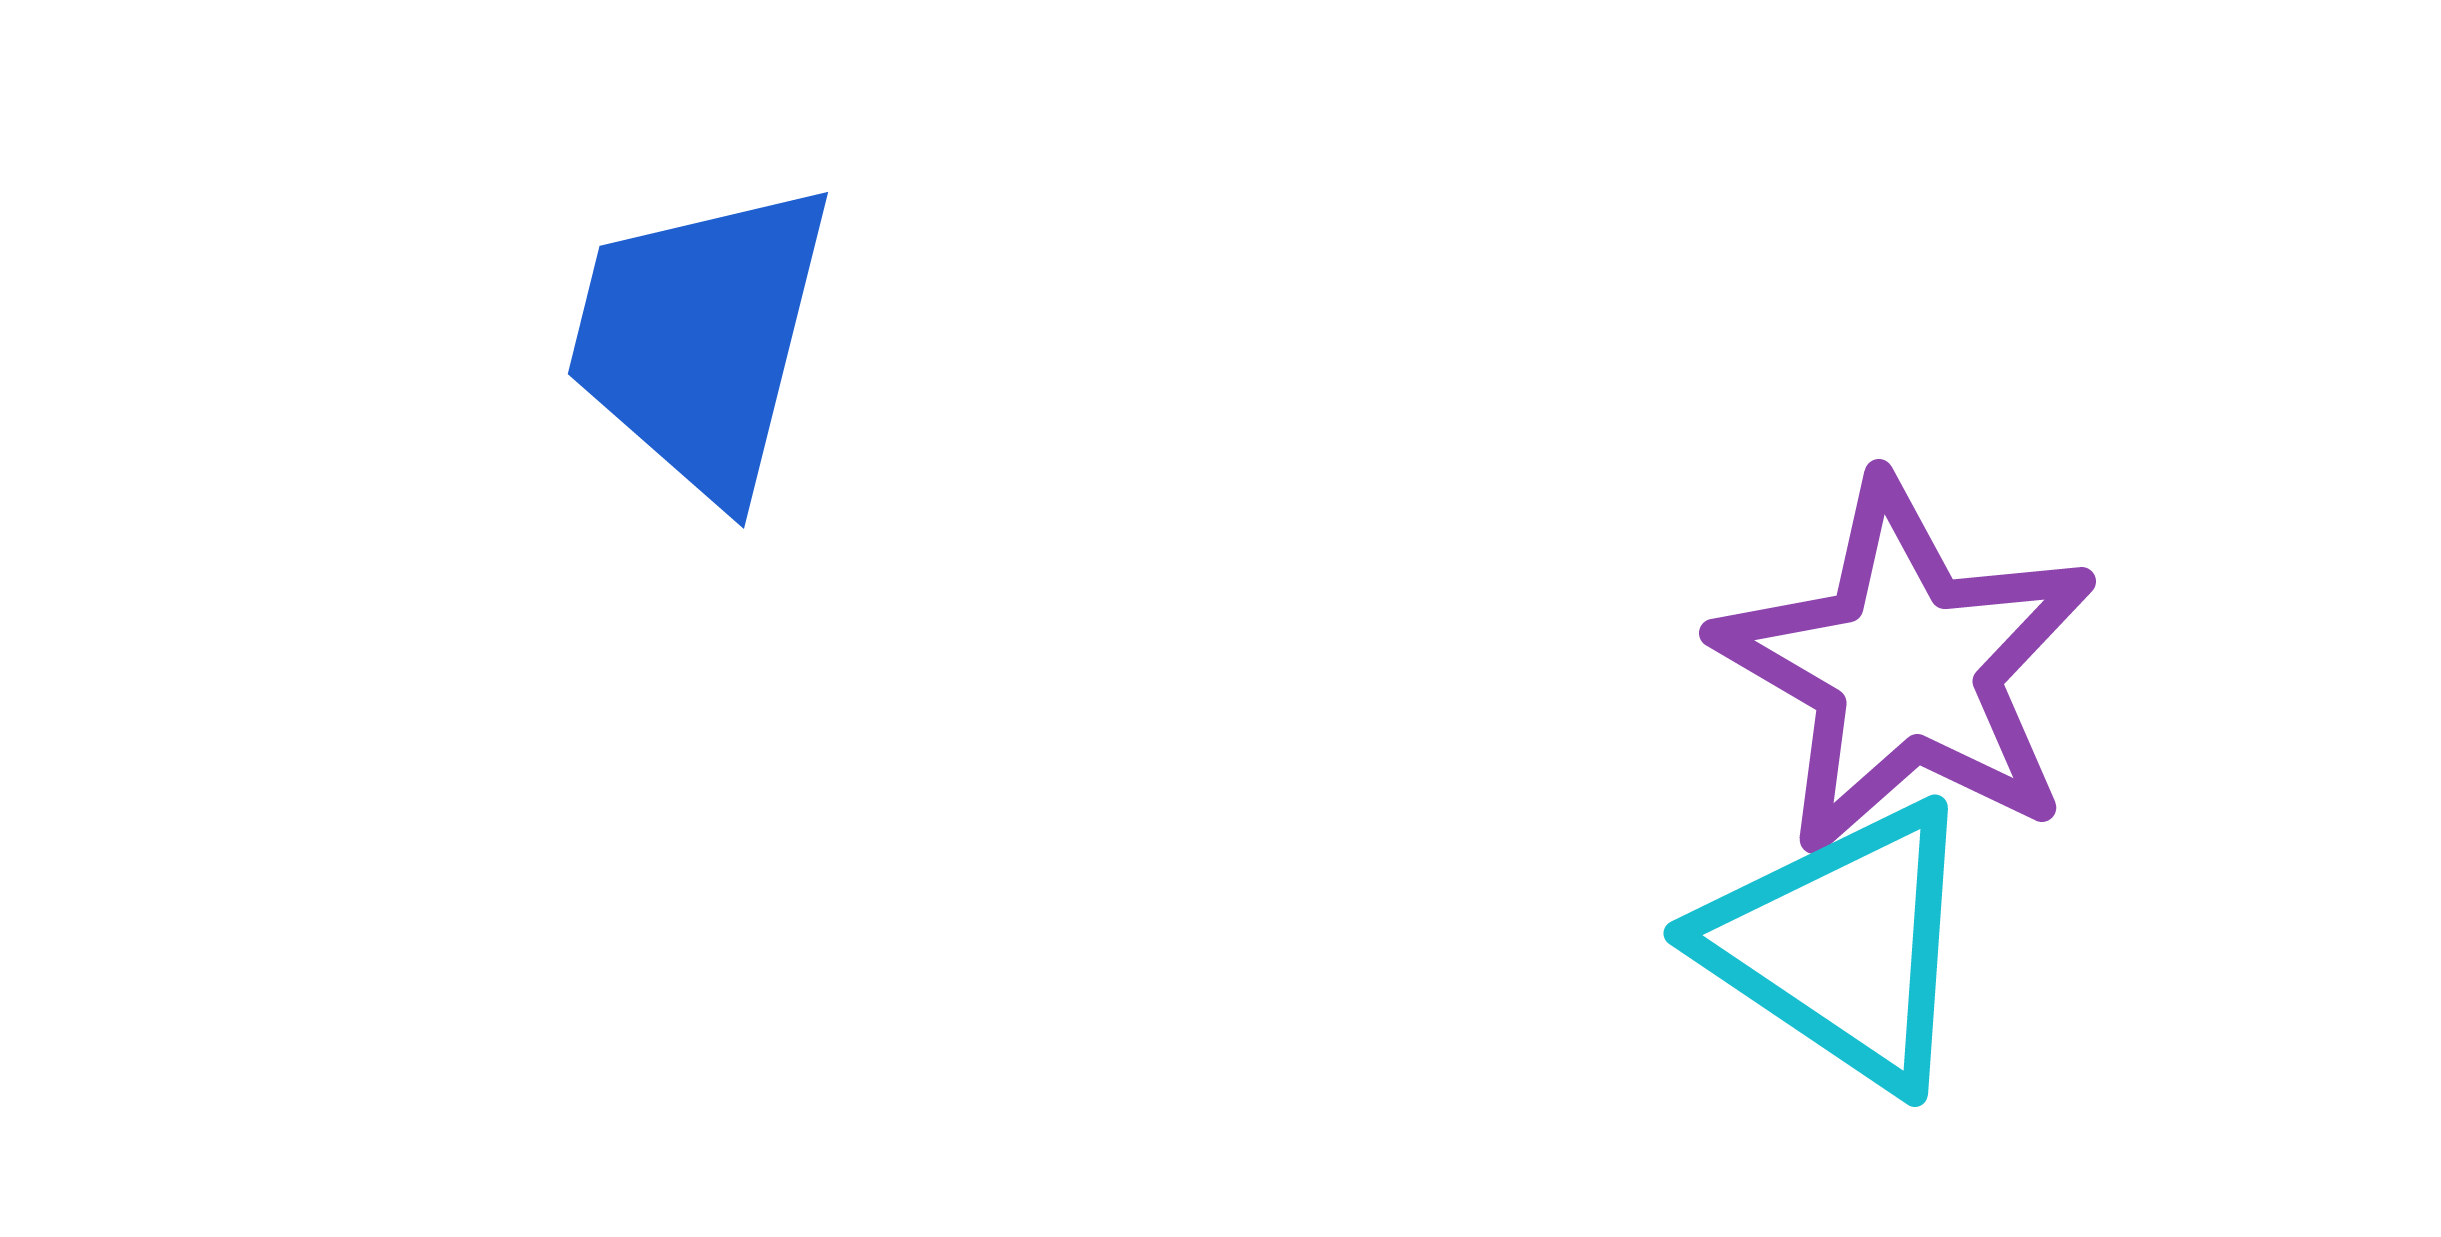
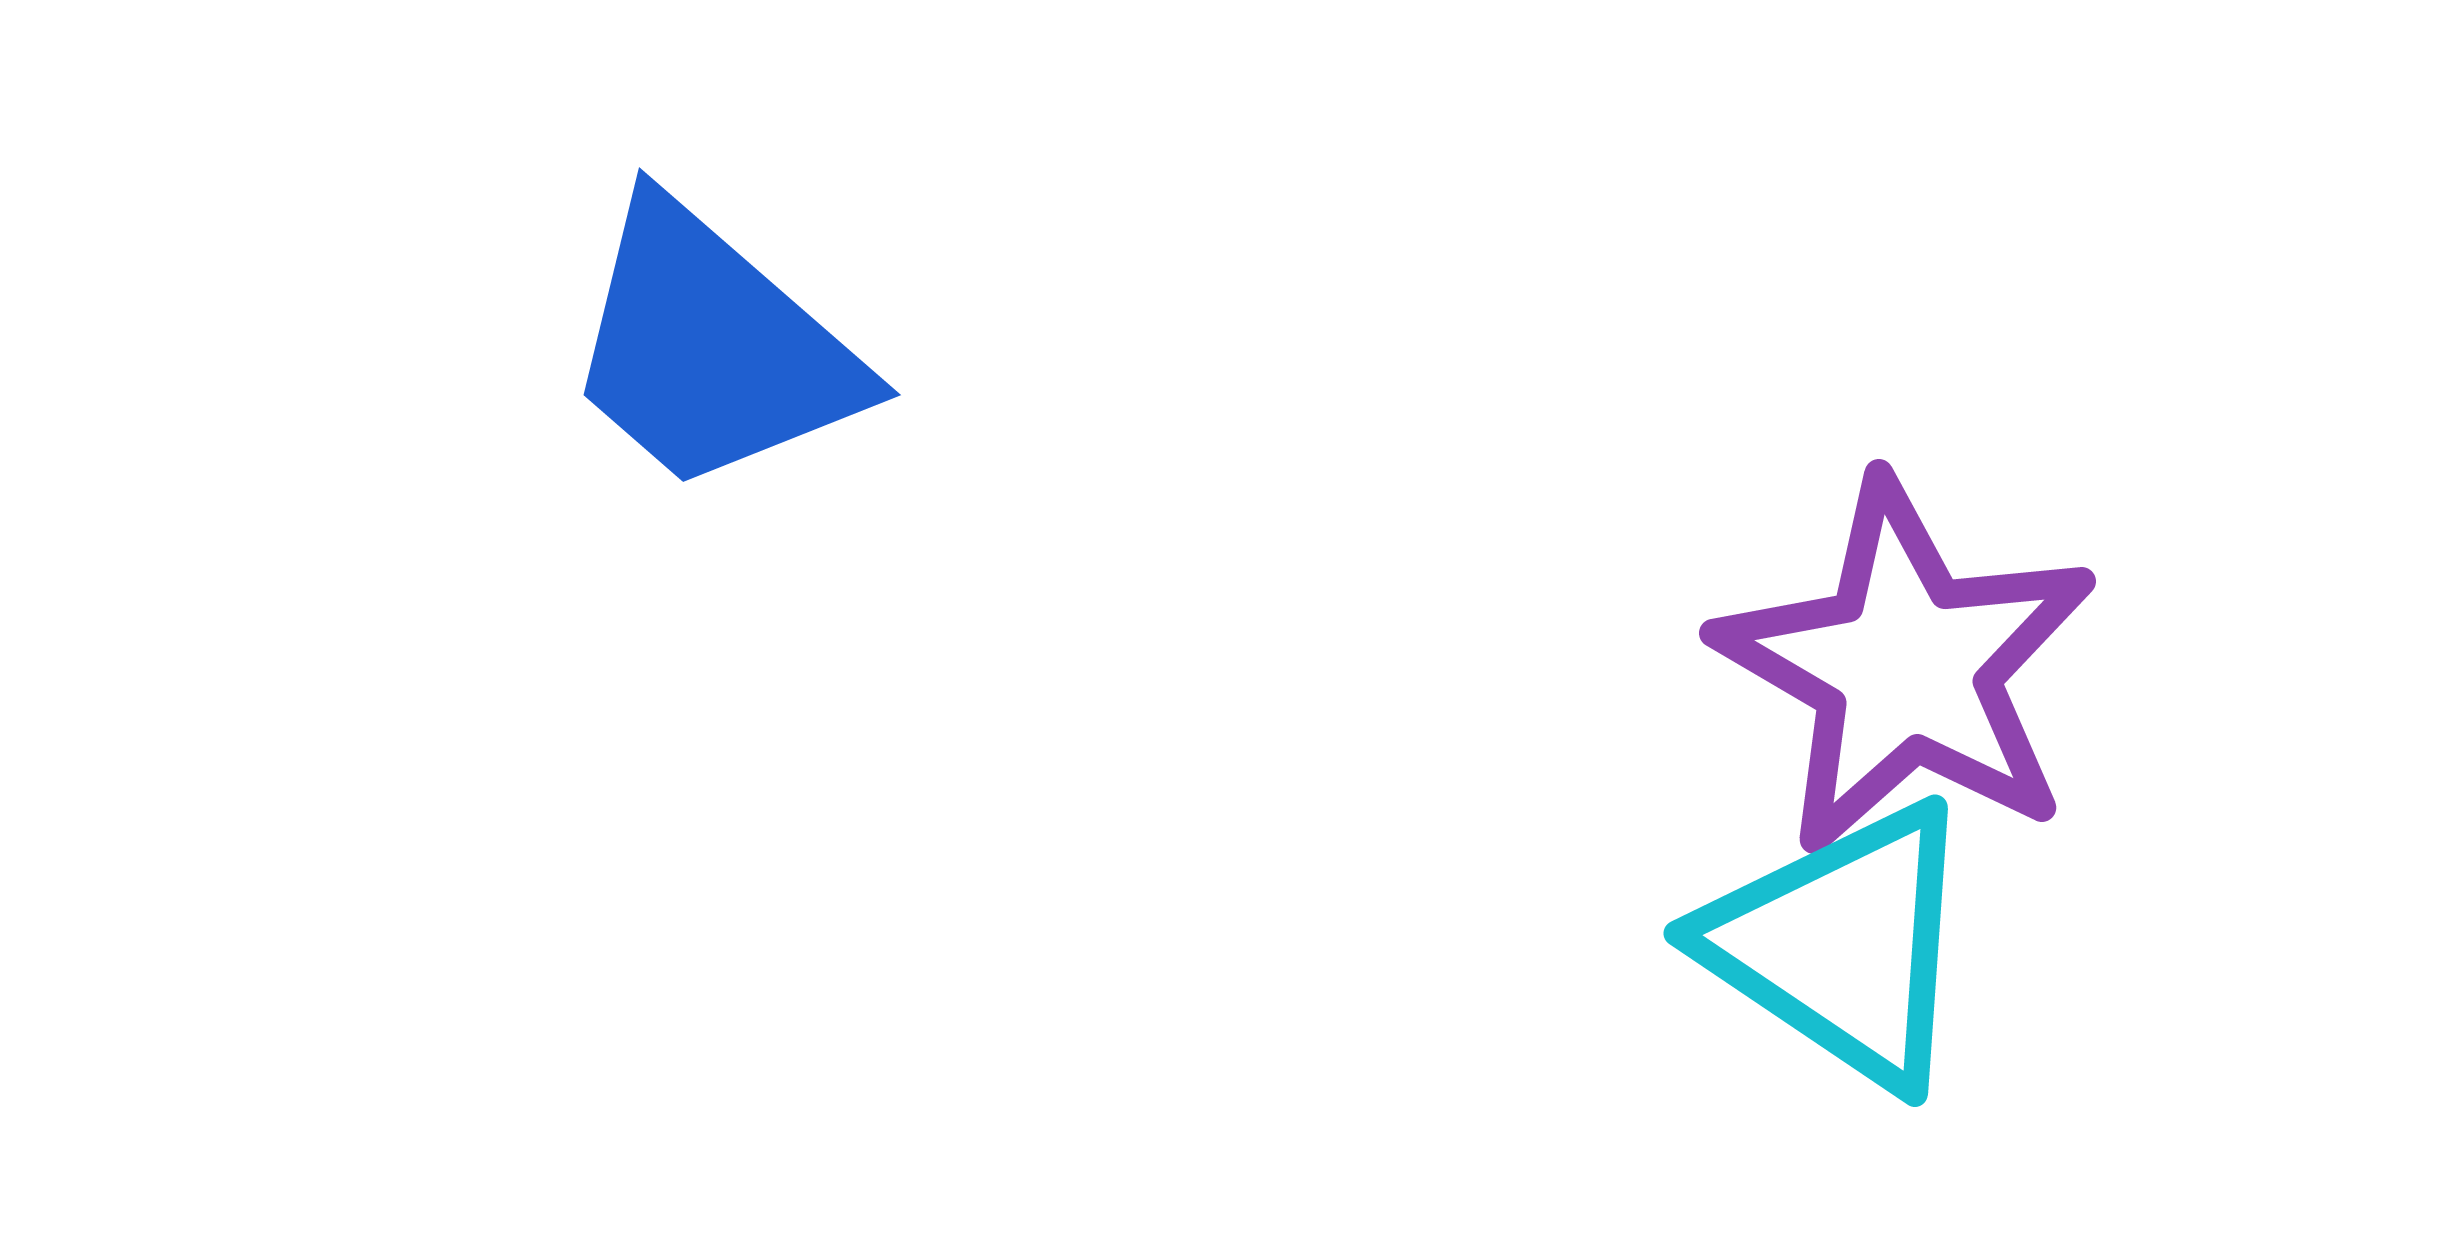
blue trapezoid: moved 12 px right, 9 px down; rotated 63 degrees counterclockwise
